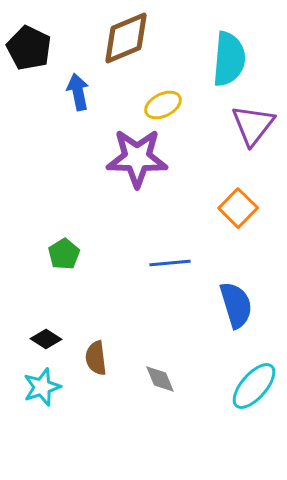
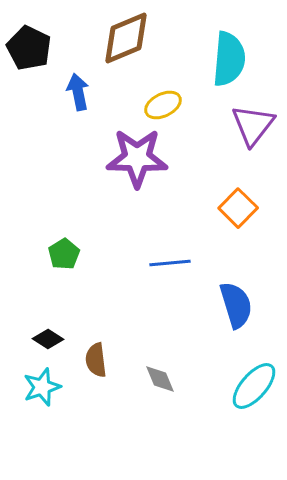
black diamond: moved 2 px right
brown semicircle: moved 2 px down
